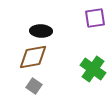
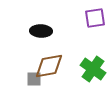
brown diamond: moved 16 px right, 9 px down
gray square: moved 7 px up; rotated 35 degrees counterclockwise
